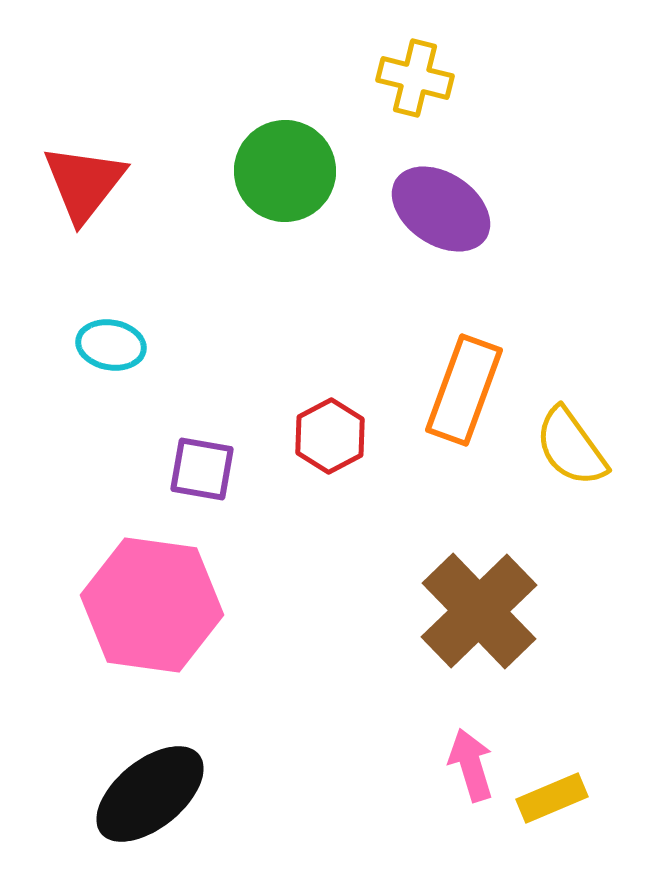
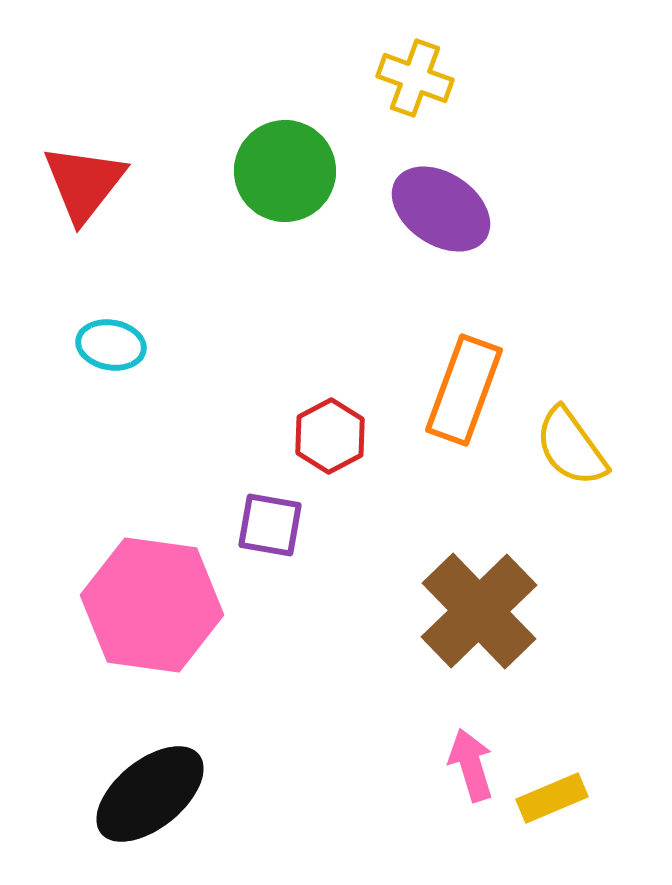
yellow cross: rotated 6 degrees clockwise
purple square: moved 68 px right, 56 px down
